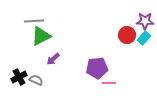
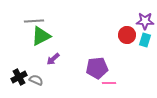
cyan rectangle: moved 1 px right, 2 px down; rotated 24 degrees counterclockwise
